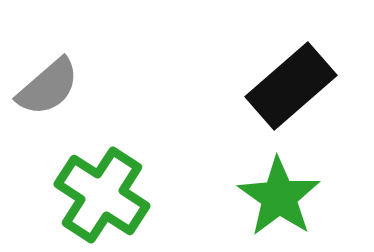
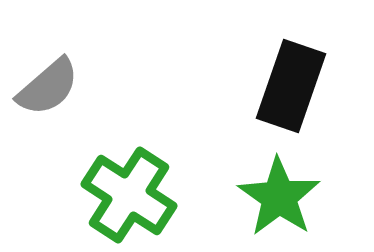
black rectangle: rotated 30 degrees counterclockwise
green cross: moved 27 px right
